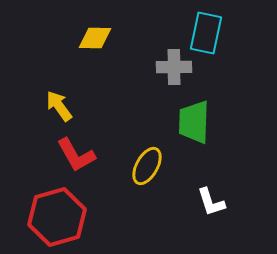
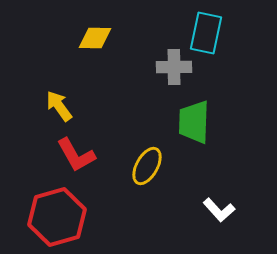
white L-shape: moved 8 px right, 8 px down; rotated 24 degrees counterclockwise
